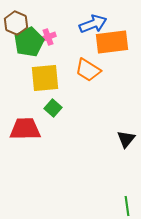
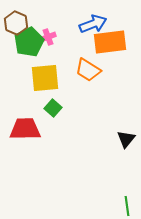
orange rectangle: moved 2 px left
